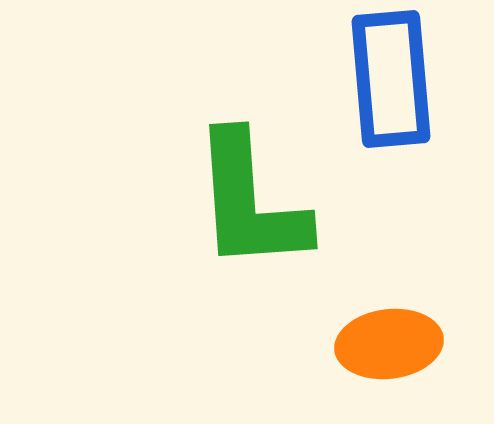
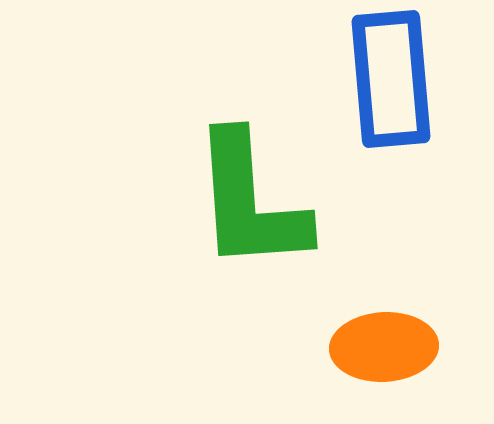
orange ellipse: moved 5 px left, 3 px down; rotated 4 degrees clockwise
